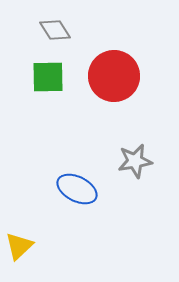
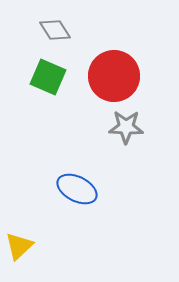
green square: rotated 24 degrees clockwise
gray star: moved 9 px left, 34 px up; rotated 12 degrees clockwise
